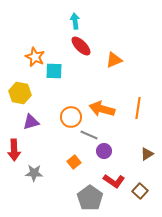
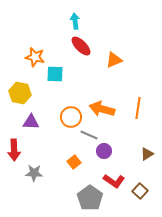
orange star: rotated 12 degrees counterclockwise
cyan square: moved 1 px right, 3 px down
purple triangle: rotated 18 degrees clockwise
